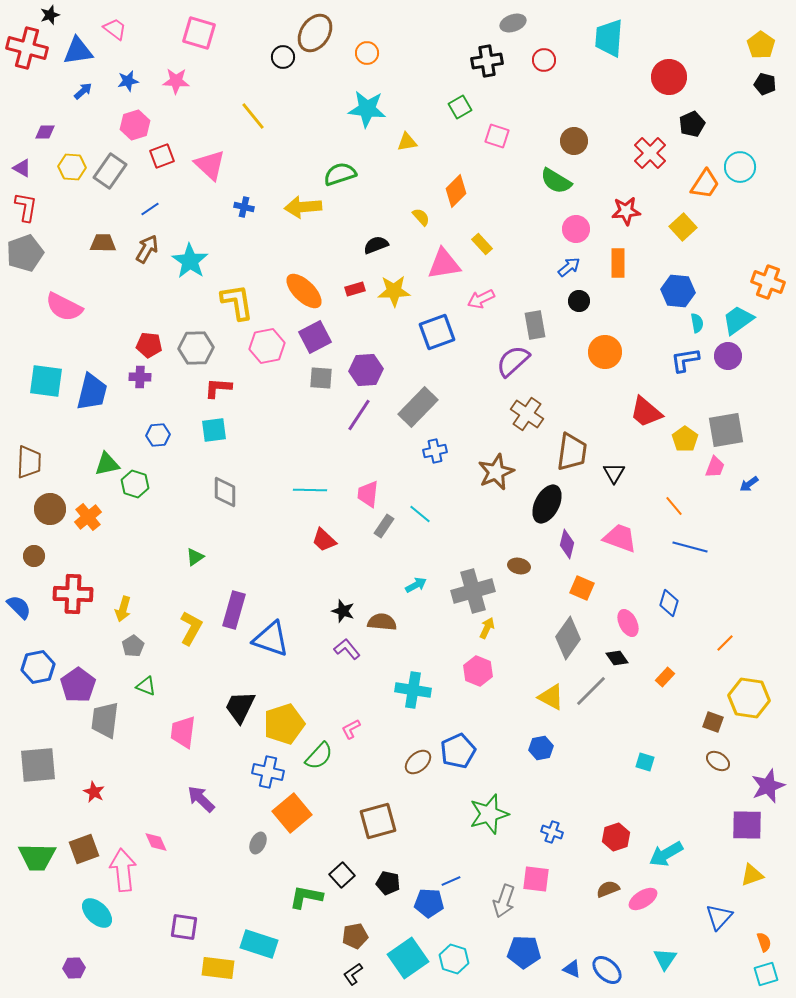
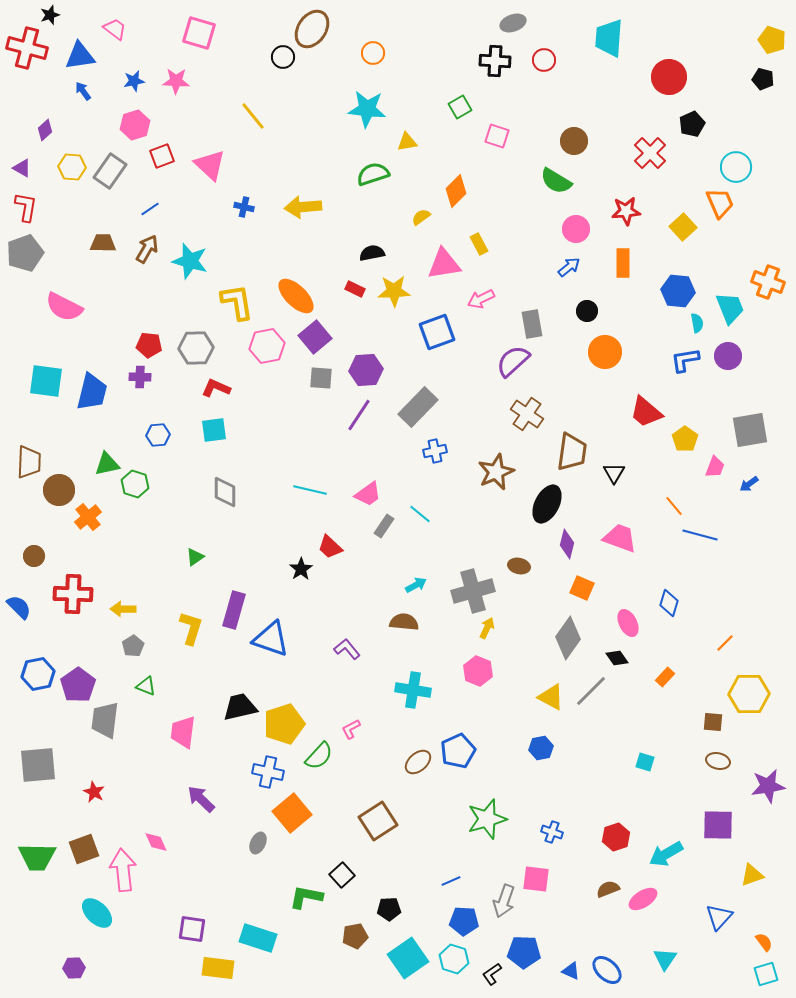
brown ellipse at (315, 33): moved 3 px left, 4 px up
yellow pentagon at (761, 45): moved 11 px right, 5 px up; rotated 16 degrees counterclockwise
blue triangle at (78, 51): moved 2 px right, 5 px down
orange circle at (367, 53): moved 6 px right
black cross at (487, 61): moved 8 px right; rotated 12 degrees clockwise
blue star at (128, 81): moved 6 px right
black pentagon at (765, 84): moved 2 px left, 5 px up
blue arrow at (83, 91): rotated 84 degrees counterclockwise
purple diamond at (45, 132): moved 2 px up; rotated 40 degrees counterclockwise
cyan circle at (740, 167): moved 4 px left
green semicircle at (340, 174): moved 33 px right
orange trapezoid at (705, 184): moved 15 px right, 19 px down; rotated 56 degrees counterclockwise
yellow semicircle at (421, 217): rotated 84 degrees counterclockwise
yellow rectangle at (482, 244): moved 3 px left; rotated 15 degrees clockwise
black semicircle at (376, 245): moved 4 px left, 8 px down; rotated 10 degrees clockwise
cyan star at (190, 261): rotated 18 degrees counterclockwise
orange rectangle at (618, 263): moved 5 px right
red rectangle at (355, 289): rotated 42 degrees clockwise
orange ellipse at (304, 291): moved 8 px left, 5 px down
black circle at (579, 301): moved 8 px right, 10 px down
cyan trapezoid at (738, 320): moved 8 px left, 12 px up; rotated 104 degrees clockwise
gray rectangle at (535, 325): moved 3 px left, 1 px up
purple square at (315, 337): rotated 12 degrees counterclockwise
red L-shape at (218, 388): moved 2 px left; rotated 20 degrees clockwise
gray square at (726, 430): moved 24 px right
cyan line at (310, 490): rotated 12 degrees clockwise
pink trapezoid at (368, 494): rotated 132 degrees counterclockwise
brown circle at (50, 509): moved 9 px right, 19 px up
red trapezoid at (324, 540): moved 6 px right, 7 px down
blue line at (690, 547): moved 10 px right, 12 px up
yellow arrow at (123, 609): rotated 75 degrees clockwise
black star at (343, 611): moved 42 px left, 42 px up; rotated 20 degrees clockwise
brown semicircle at (382, 622): moved 22 px right
yellow L-shape at (191, 628): rotated 12 degrees counterclockwise
blue hexagon at (38, 667): moved 7 px down
yellow hexagon at (749, 698): moved 4 px up; rotated 9 degrees counterclockwise
black trapezoid at (240, 707): rotated 51 degrees clockwise
brown square at (713, 722): rotated 15 degrees counterclockwise
brown ellipse at (718, 761): rotated 20 degrees counterclockwise
purple star at (768, 786): rotated 12 degrees clockwise
green star at (489, 814): moved 2 px left, 5 px down
brown square at (378, 821): rotated 18 degrees counterclockwise
purple square at (747, 825): moved 29 px left
black pentagon at (388, 883): moved 1 px right, 26 px down; rotated 15 degrees counterclockwise
blue pentagon at (429, 903): moved 35 px right, 18 px down
purple square at (184, 927): moved 8 px right, 2 px down
orange semicircle at (764, 942): rotated 18 degrees counterclockwise
cyan rectangle at (259, 944): moved 1 px left, 6 px up
blue triangle at (572, 969): moved 1 px left, 2 px down
black L-shape at (353, 974): moved 139 px right
